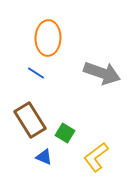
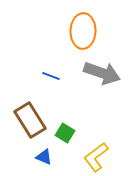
orange ellipse: moved 35 px right, 7 px up
blue line: moved 15 px right, 3 px down; rotated 12 degrees counterclockwise
